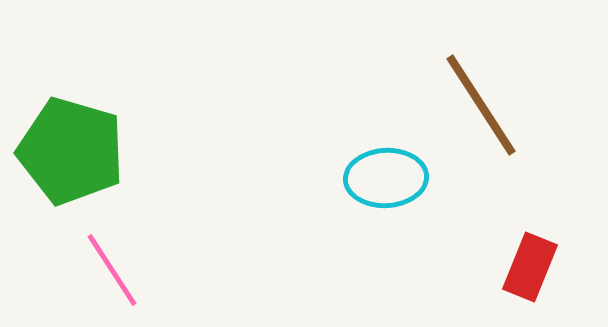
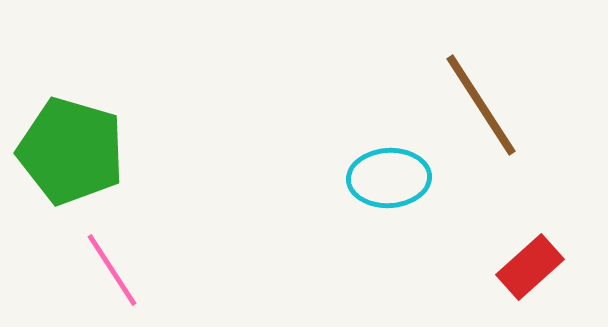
cyan ellipse: moved 3 px right
red rectangle: rotated 26 degrees clockwise
